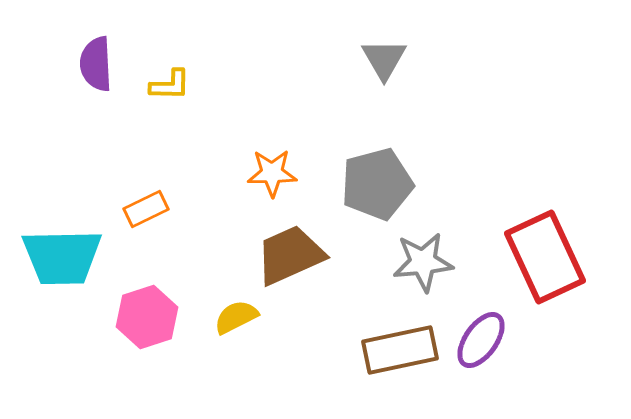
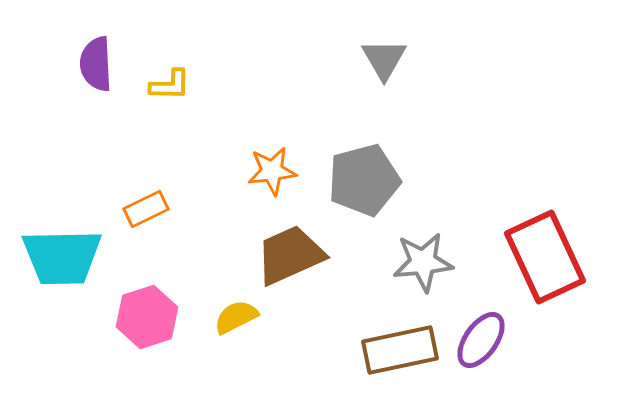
orange star: moved 2 px up; rotated 6 degrees counterclockwise
gray pentagon: moved 13 px left, 4 px up
